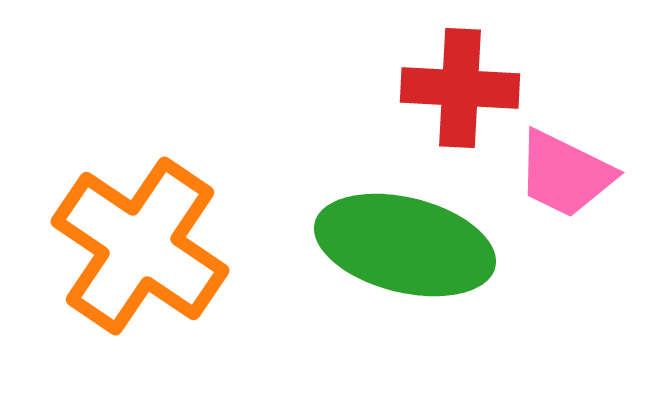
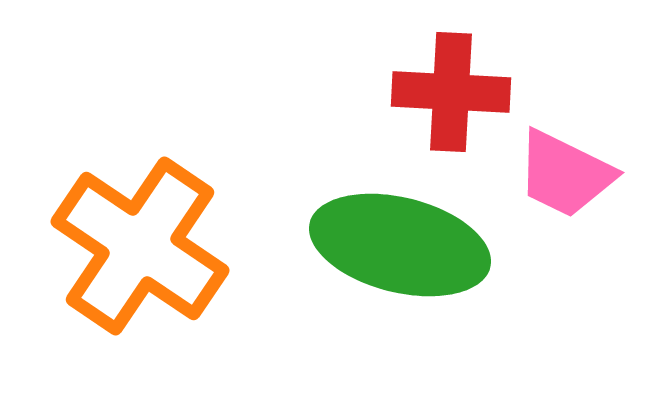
red cross: moved 9 px left, 4 px down
green ellipse: moved 5 px left
